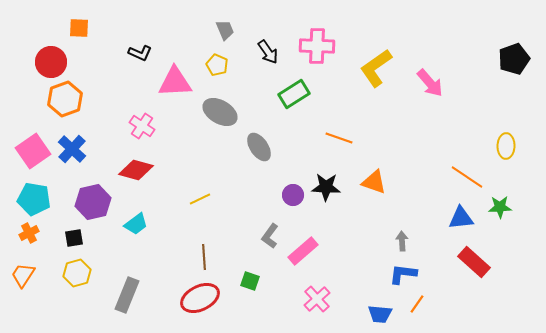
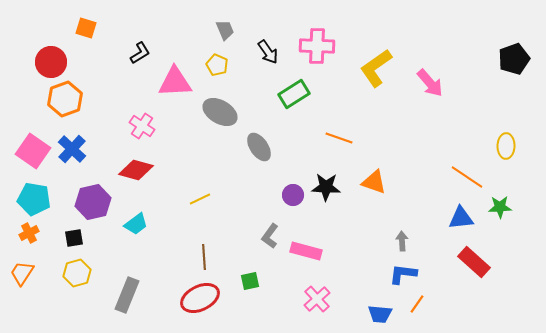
orange square at (79, 28): moved 7 px right; rotated 15 degrees clockwise
black L-shape at (140, 53): rotated 55 degrees counterclockwise
pink square at (33, 151): rotated 20 degrees counterclockwise
pink rectangle at (303, 251): moved 3 px right; rotated 56 degrees clockwise
orange trapezoid at (23, 275): moved 1 px left, 2 px up
green square at (250, 281): rotated 30 degrees counterclockwise
